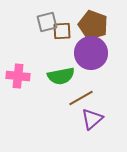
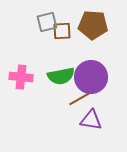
brown pentagon: rotated 16 degrees counterclockwise
purple circle: moved 24 px down
pink cross: moved 3 px right, 1 px down
purple triangle: moved 1 px left, 1 px down; rotated 50 degrees clockwise
